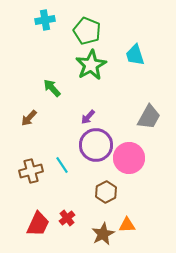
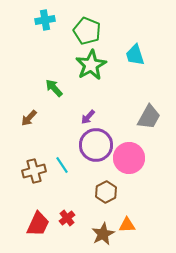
green arrow: moved 2 px right
brown cross: moved 3 px right
